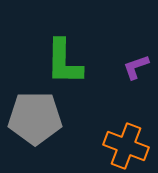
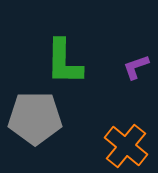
orange cross: rotated 18 degrees clockwise
